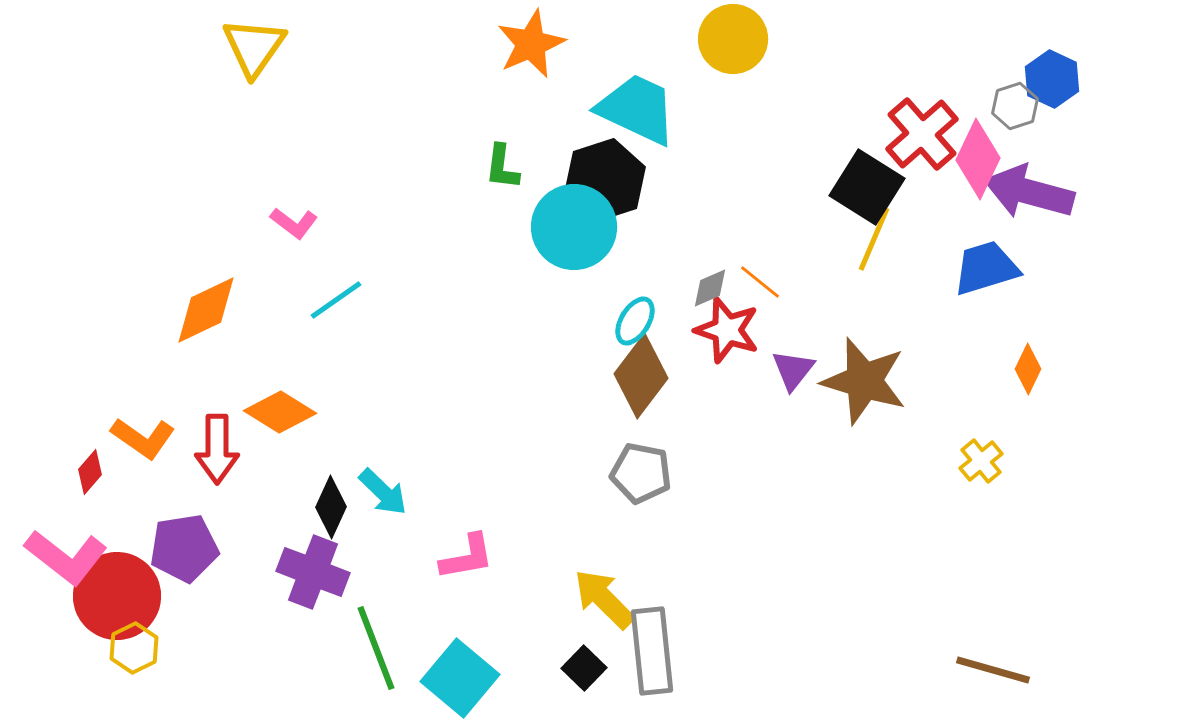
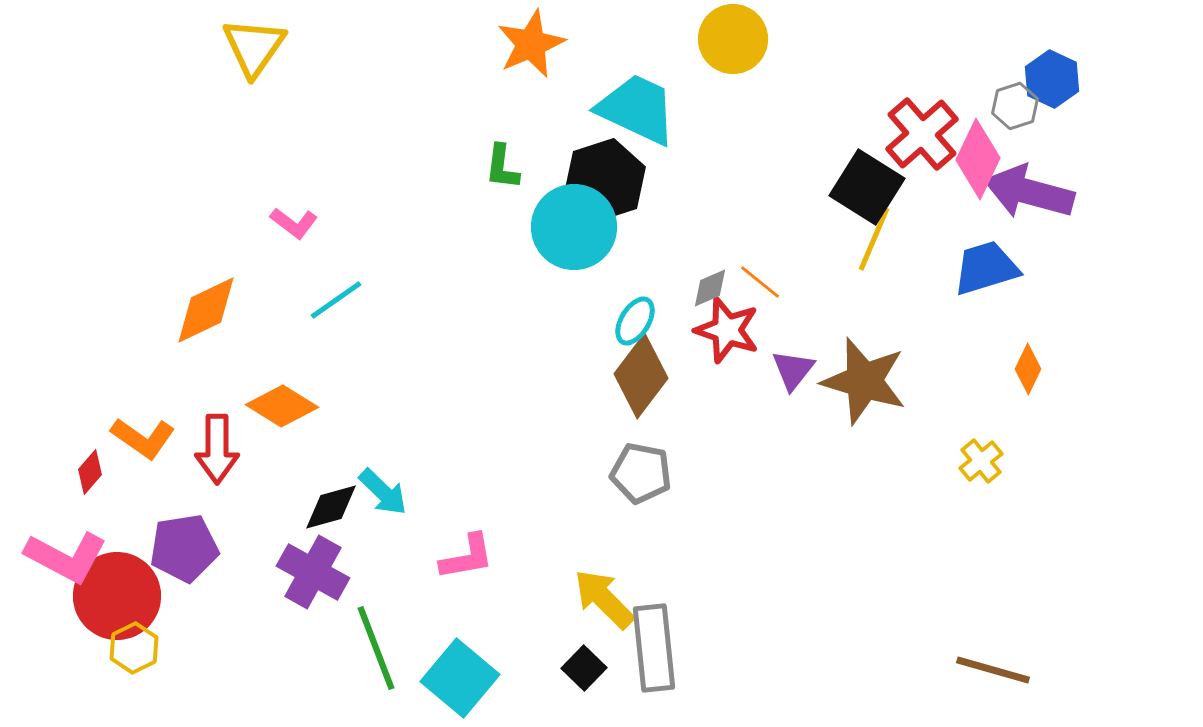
orange diamond at (280, 412): moved 2 px right, 6 px up
black diamond at (331, 507): rotated 50 degrees clockwise
pink L-shape at (66, 557): rotated 10 degrees counterclockwise
purple cross at (313, 572): rotated 8 degrees clockwise
gray rectangle at (652, 651): moved 2 px right, 3 px up
